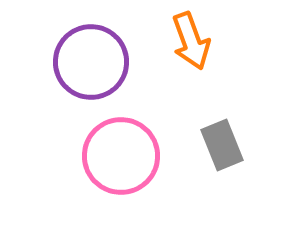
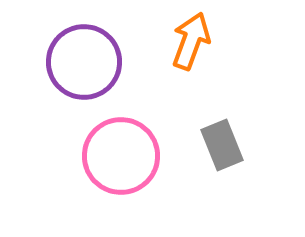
orange arrow: rotated 140 degrees counterclockwise
purple circle: moved 7 px left
